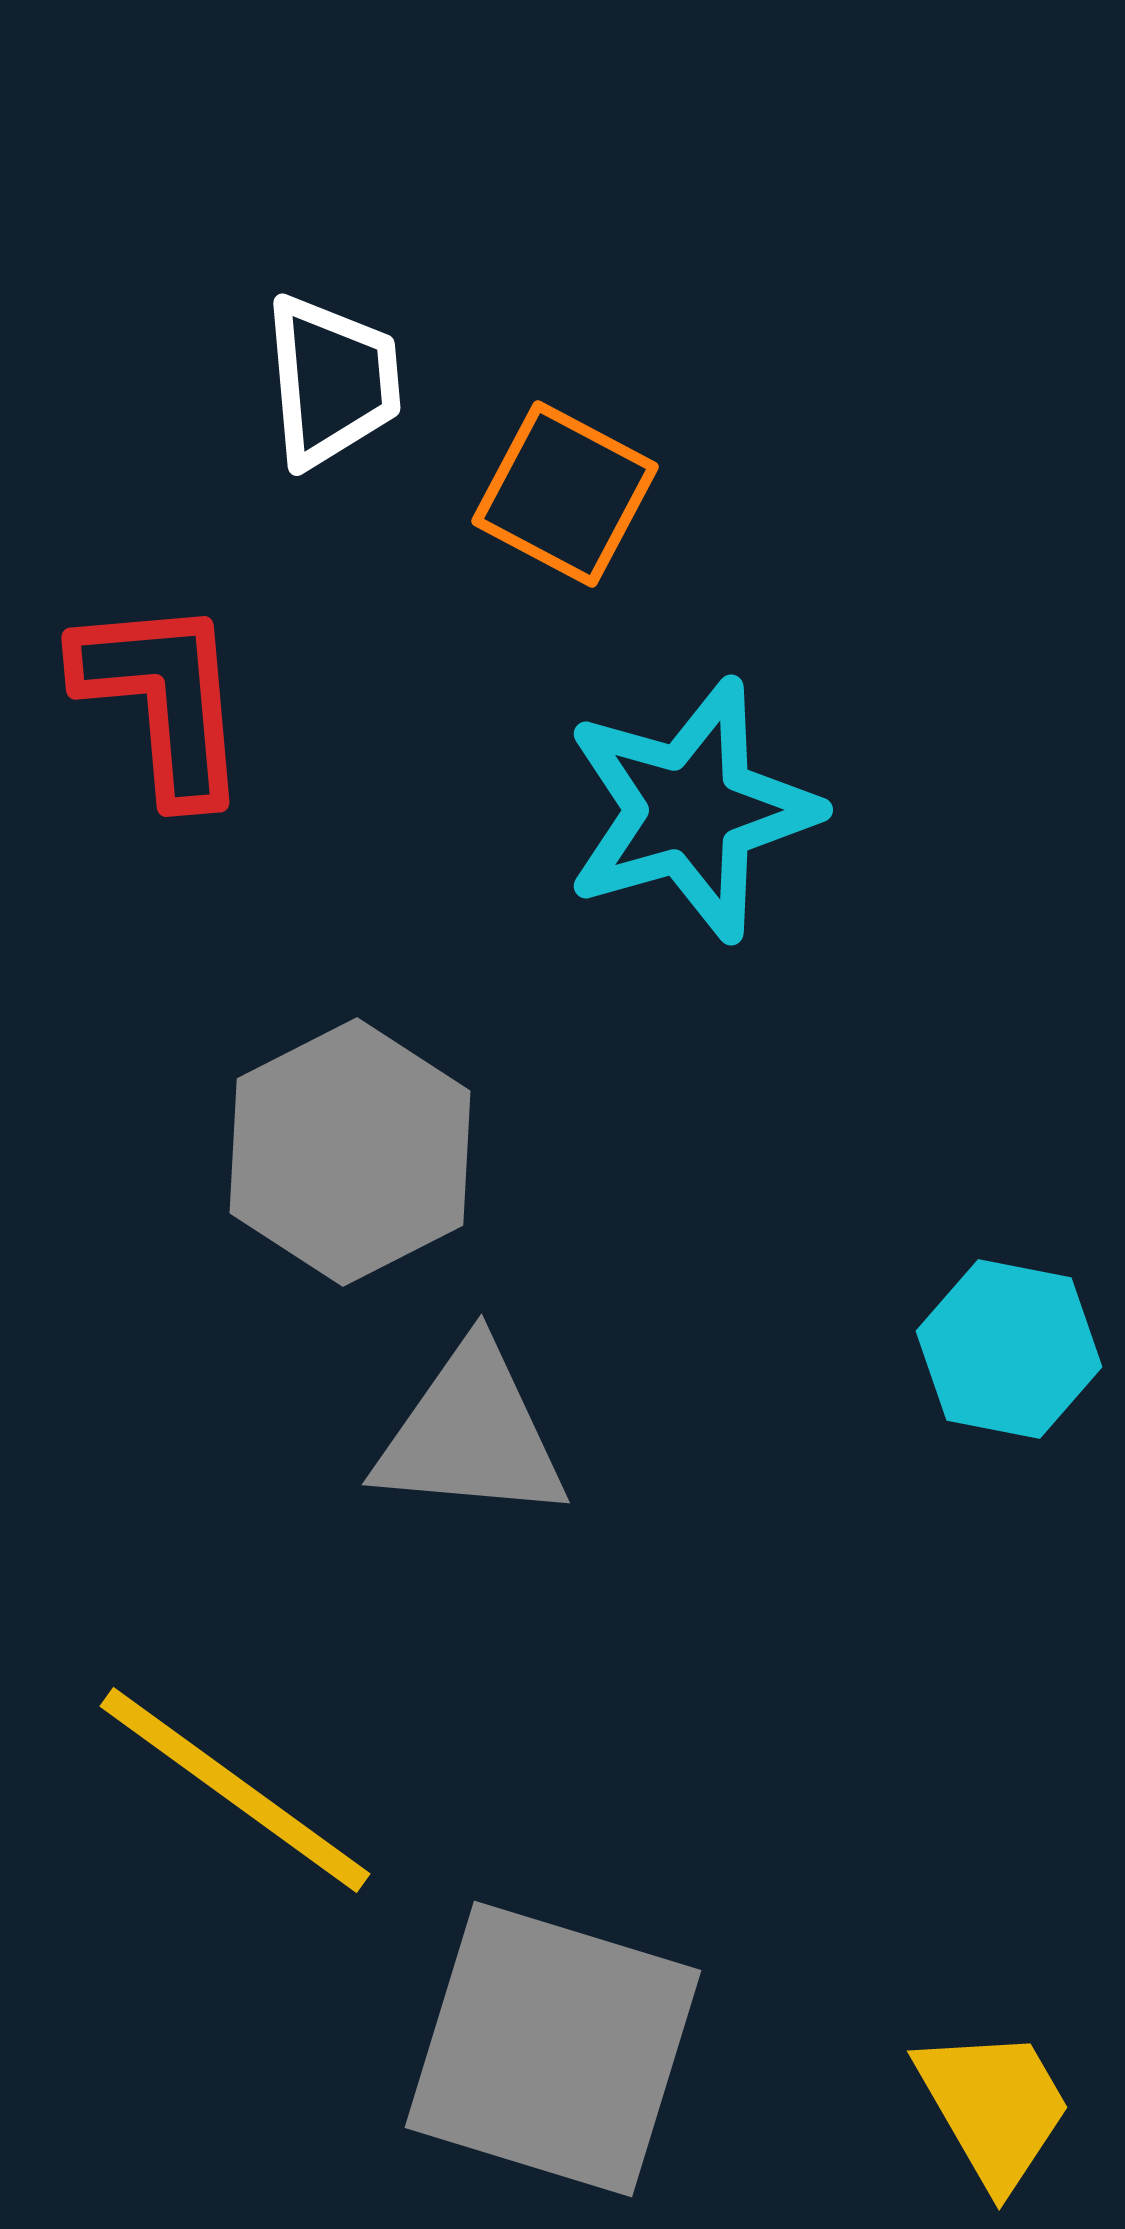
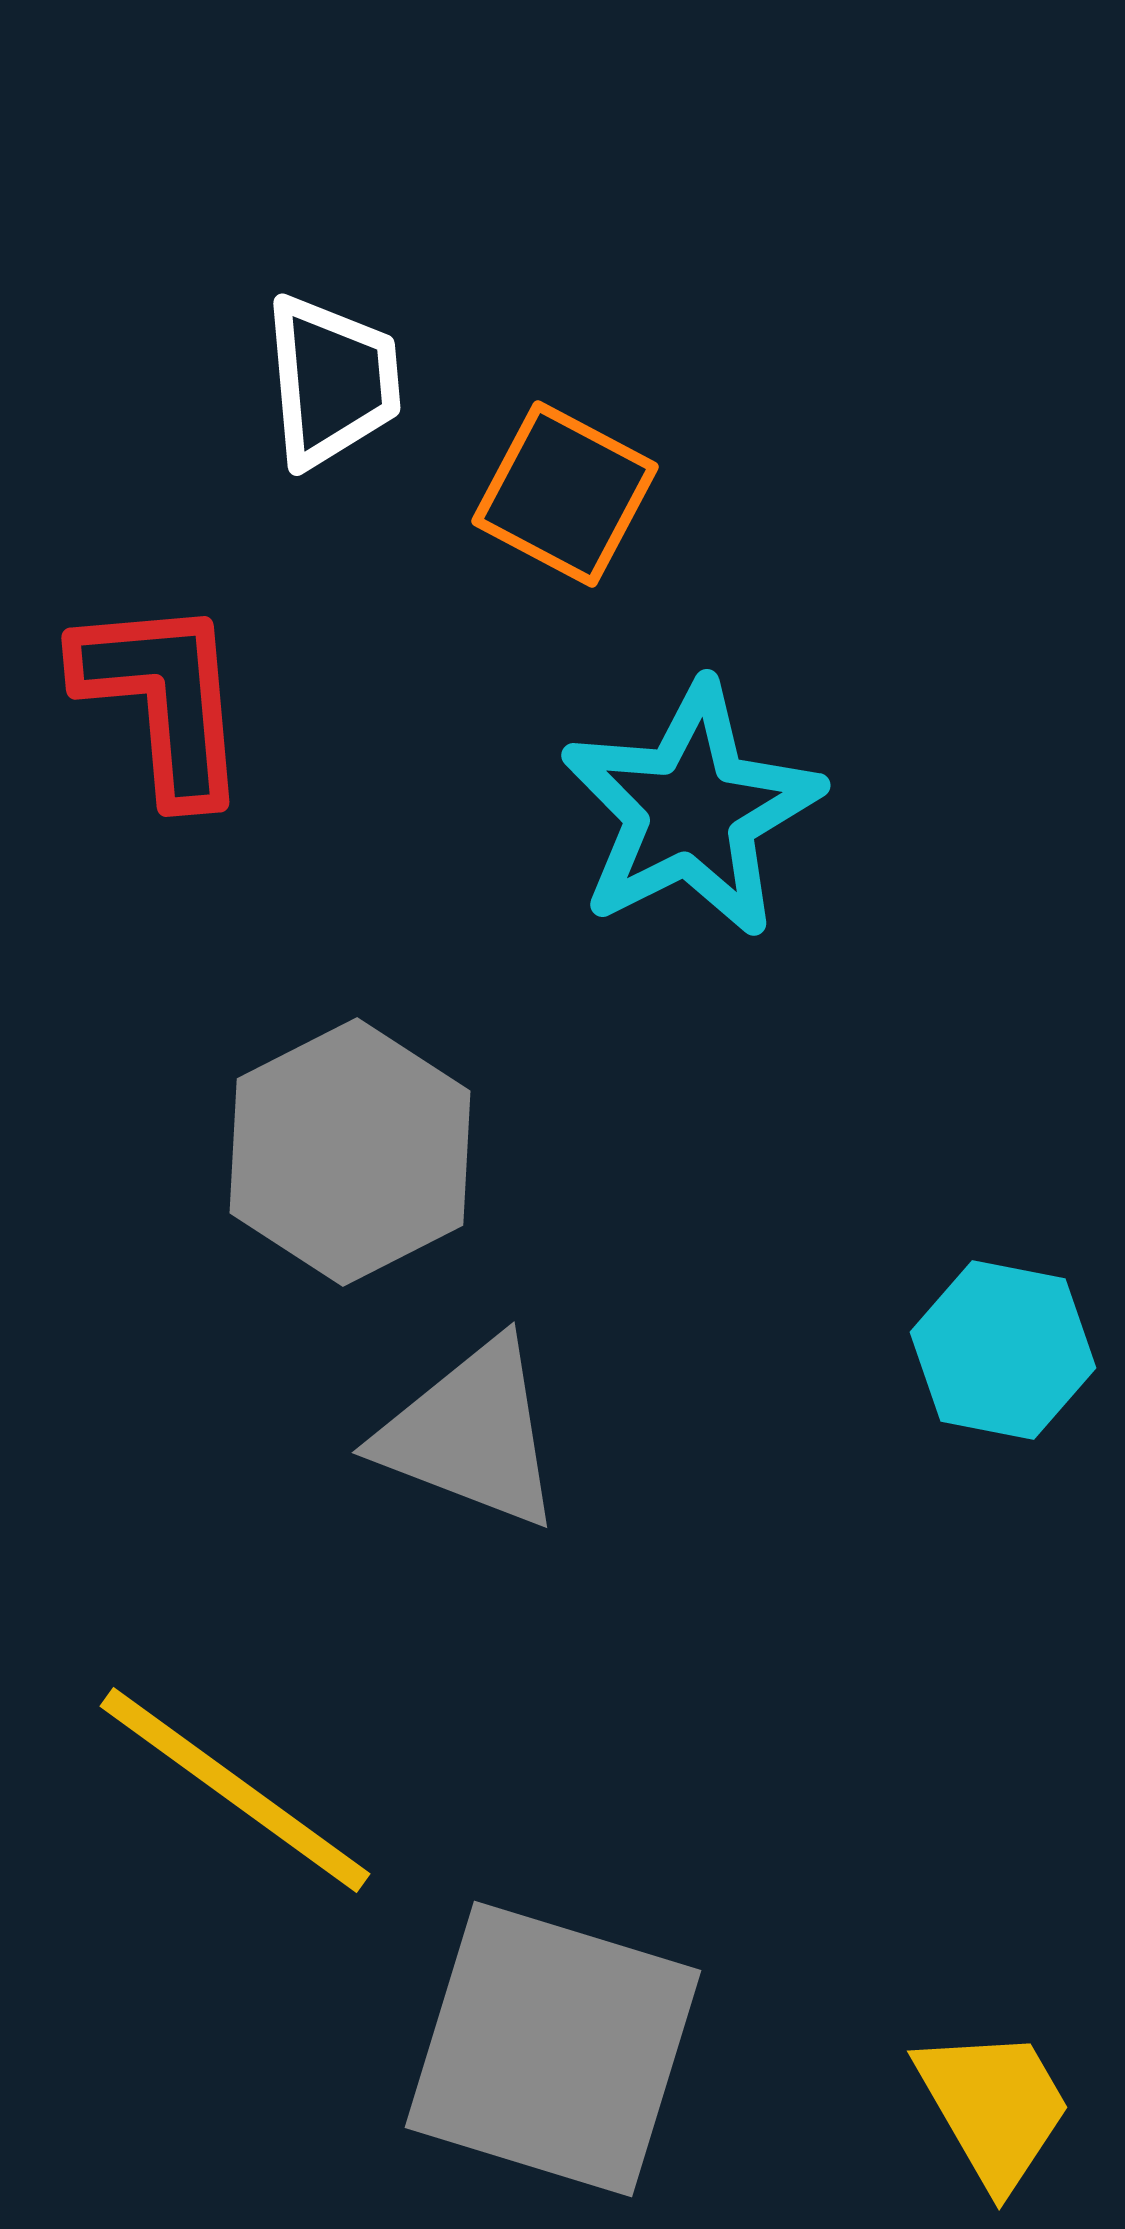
cyan star: rotated 11 degrees counterclockwise
cyan hexagon: moved 6 px left, 1 px down
gray triangle: rotated 16 degrees clockwise
